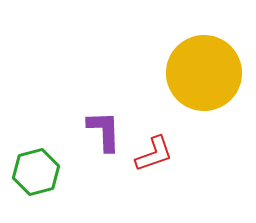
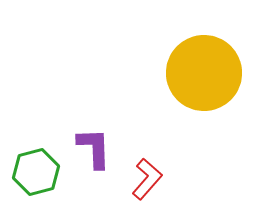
purple L-shape: moved 10 px left, 17 px down
red L-shape: moved 7 px left, 25 px down; rotated 30 degrees counterclockwise
